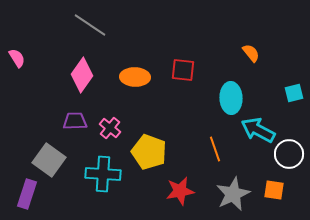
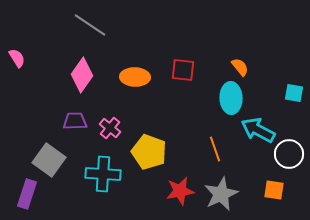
orange semicircle: moved 11 px left, 14 px down
cyan square: rotated 24 degrees clockwise
gray star: moved 12 px left
